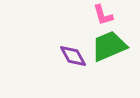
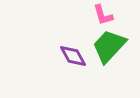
green trapezoid: rotated 24 degrees counterclockwise
